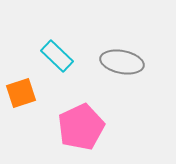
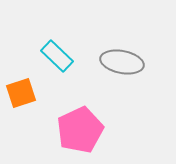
pink pentagon: moved 1 px left, 3 px down
